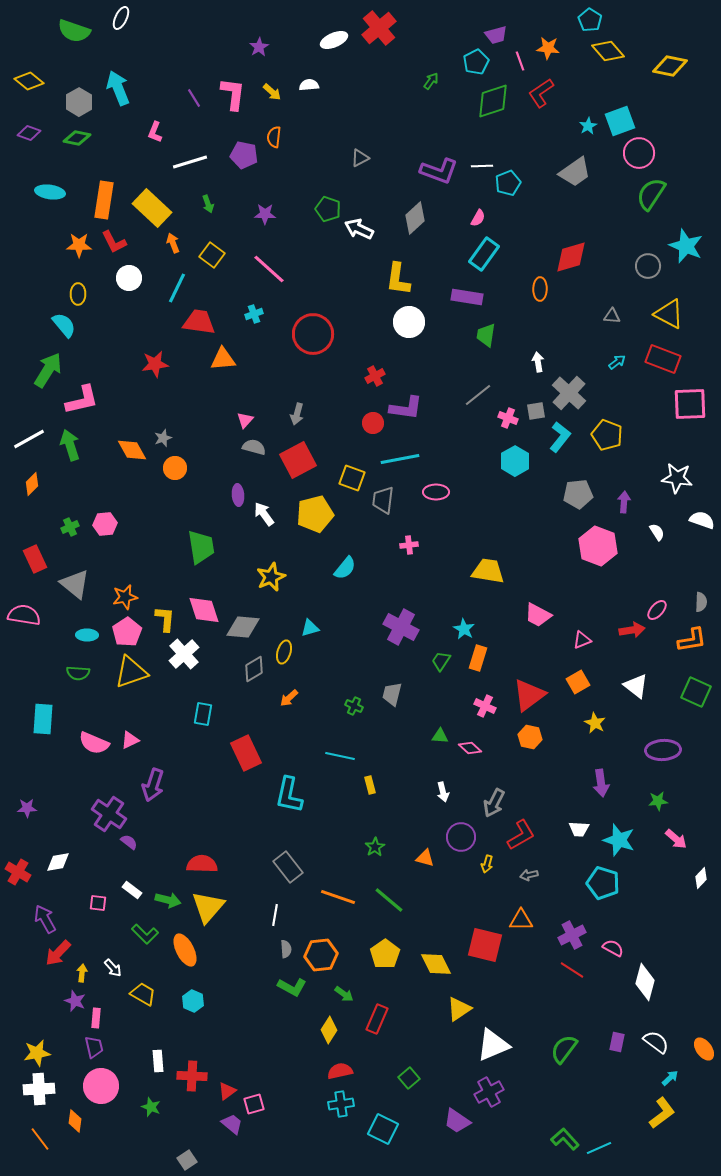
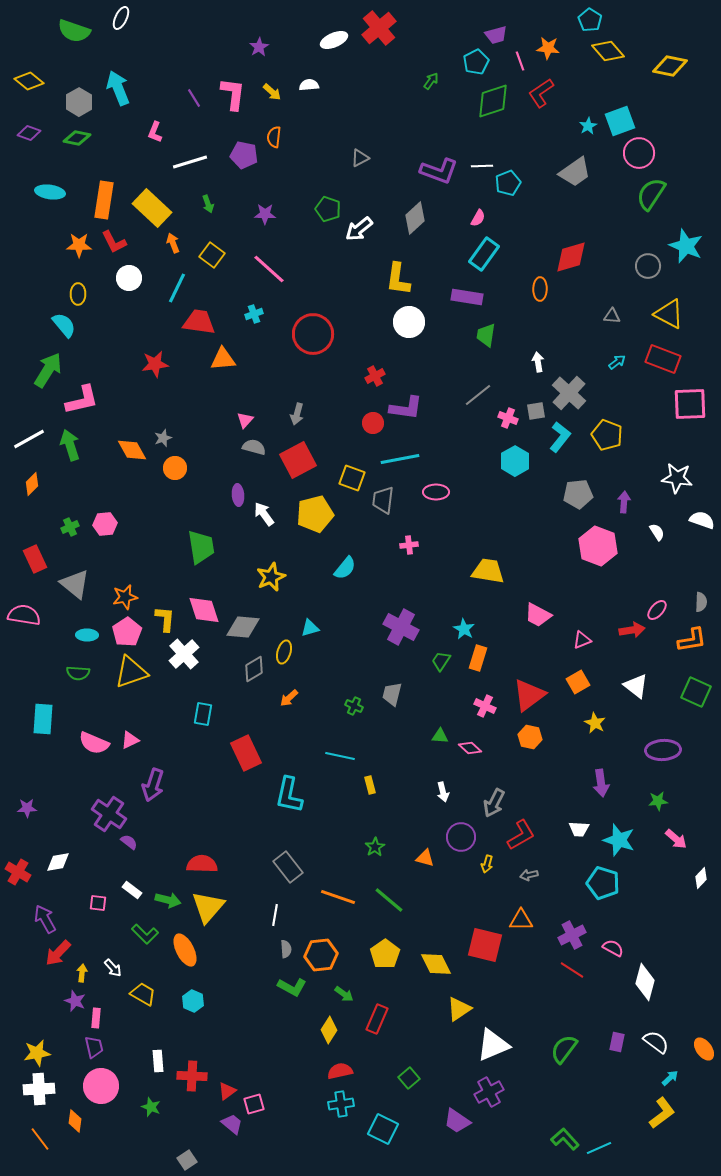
white arrow at (359, 229): rotated 64 degrees counterclockwise
